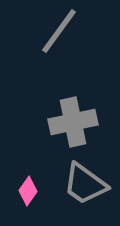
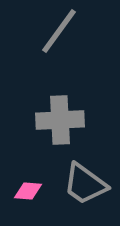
gray cross: moved 13 px left, 2 px up; rotated 9 degrees clockwise
pink diamond: rotated 60 degrees clockwise
